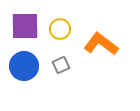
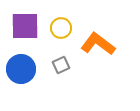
yellow circle: moved 1 px right, 1 px up
orange L-shape: moved 3 px left
blue circle: moved 3 px left, 3 px down
